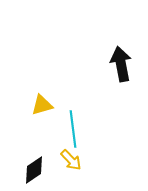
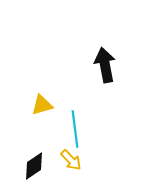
black arrow: moved 16 px left, 1 px down
cyan line: moved 2 px right
black diamond: moved 4 px up
